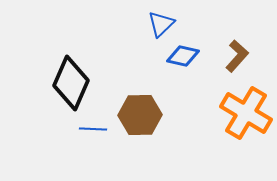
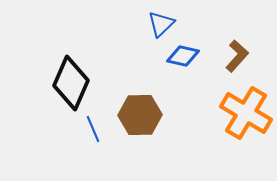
blue line: rotated 64 degrees clockwise
